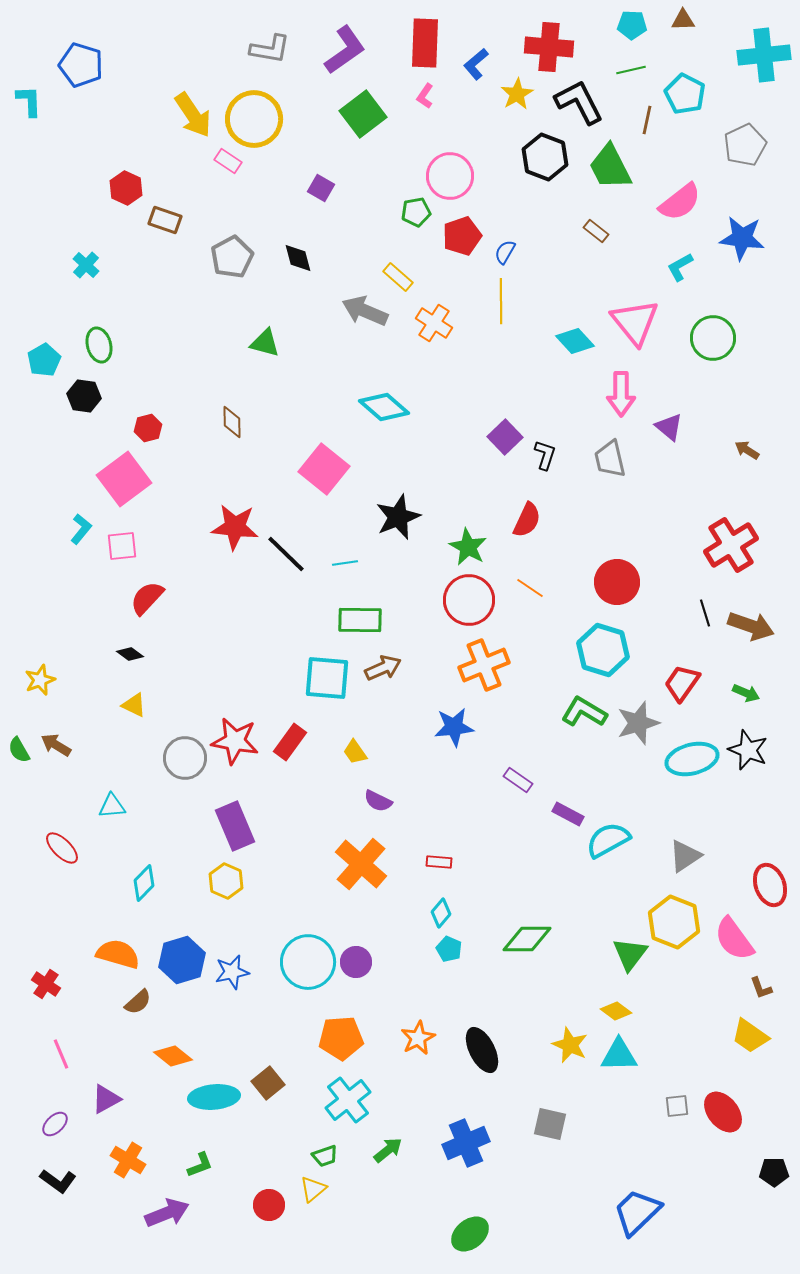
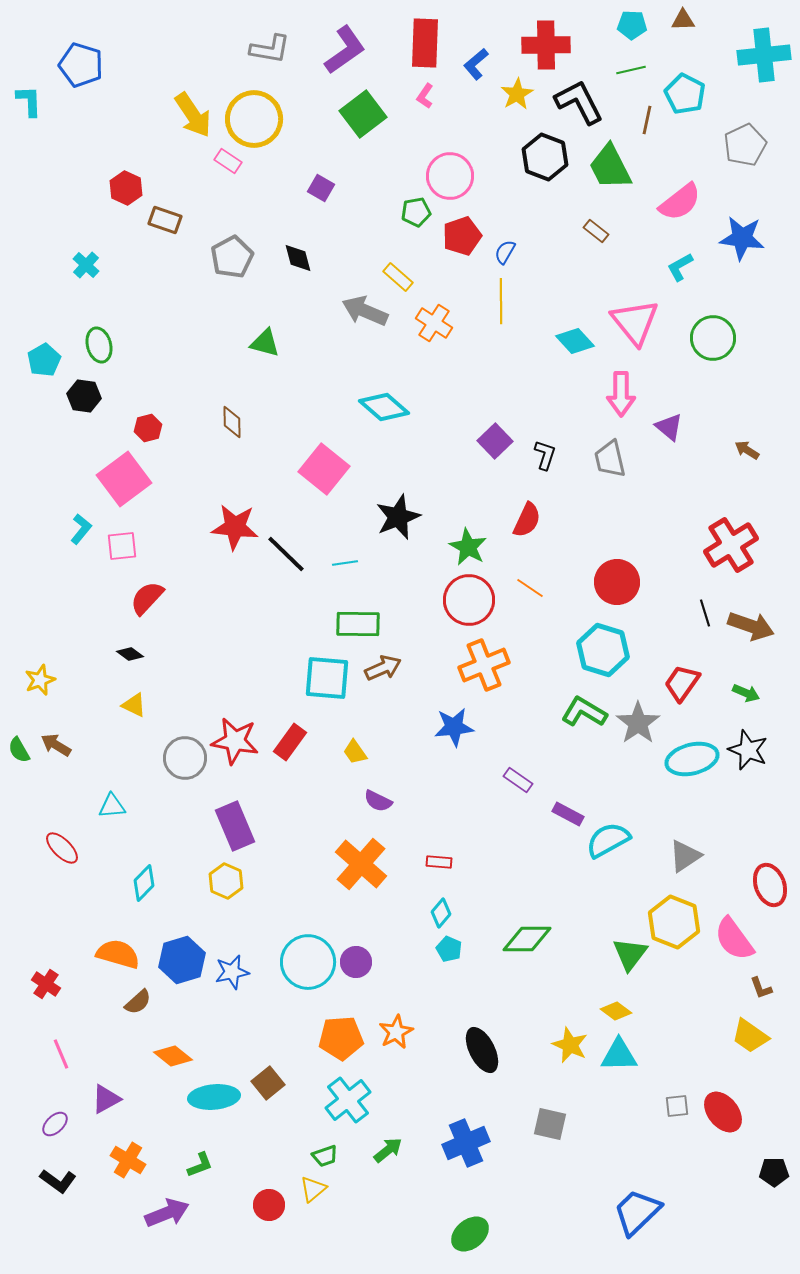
red cross at (549, 47): moved 3 px left, 2 px up; rotated 6 degrees counterclockwise
purple square at (505, 437): moved 10 px left, 4 px down
green rectangle at (360, 620): moved 2 px left, 4 px down
gray star at (638, 723): rotated 18 degrees counterclockwise
orange star at (418, 1038): moved 22 px left, 6 px up
